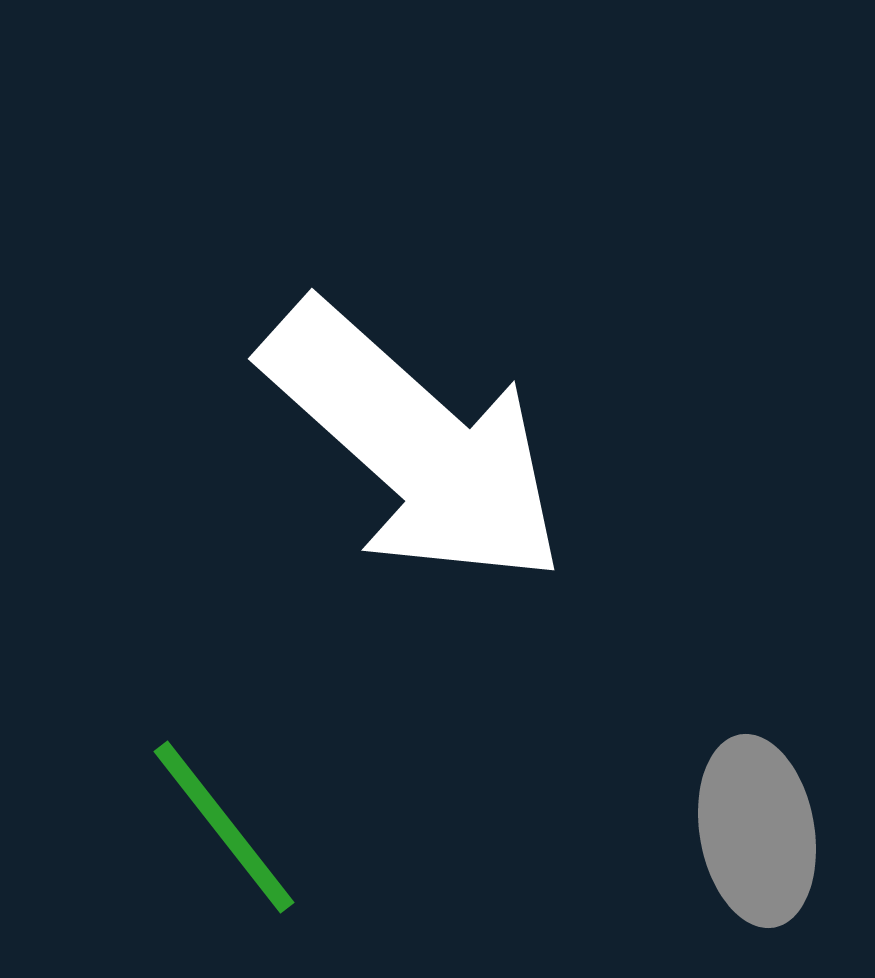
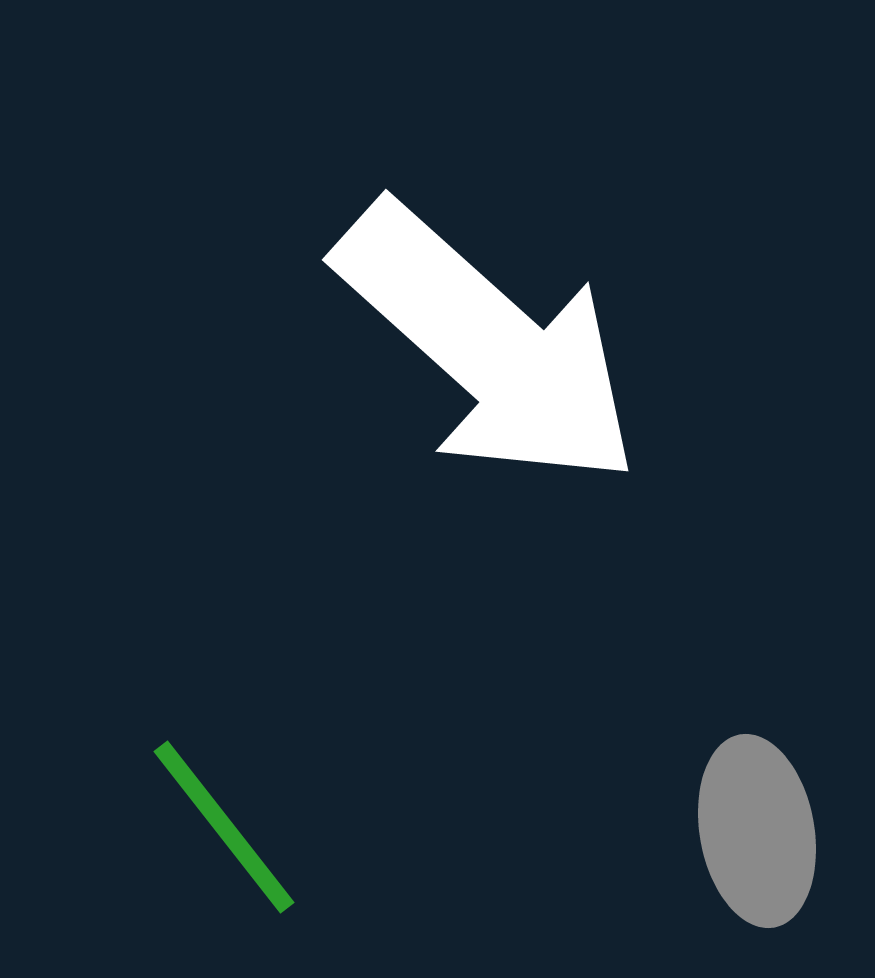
white arrow: moved 74 px right, 99 px up
